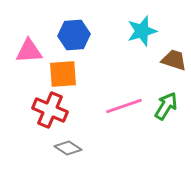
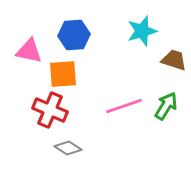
pink triangle: rotated 16 degrees clockwise
